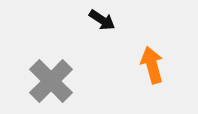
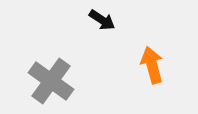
gray cross: rotated 9 degrees counterclockwise
